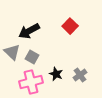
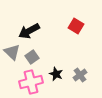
red square: moved 6 px right; rotated 14 degrees counterclockwise
gray square: rotated 24 degrees clockwise
